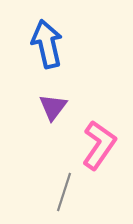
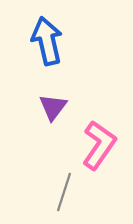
blue arrow: moved 3 px up
